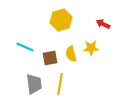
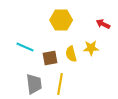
yellow hexagon: rotated 15 degrees clockwise
